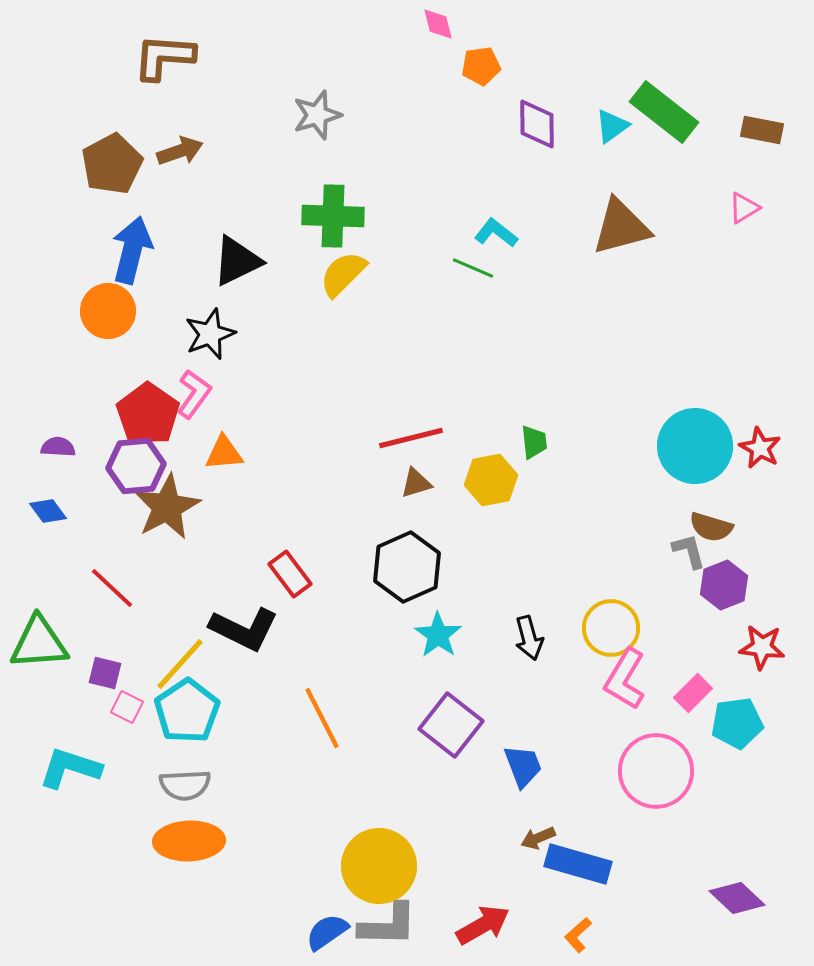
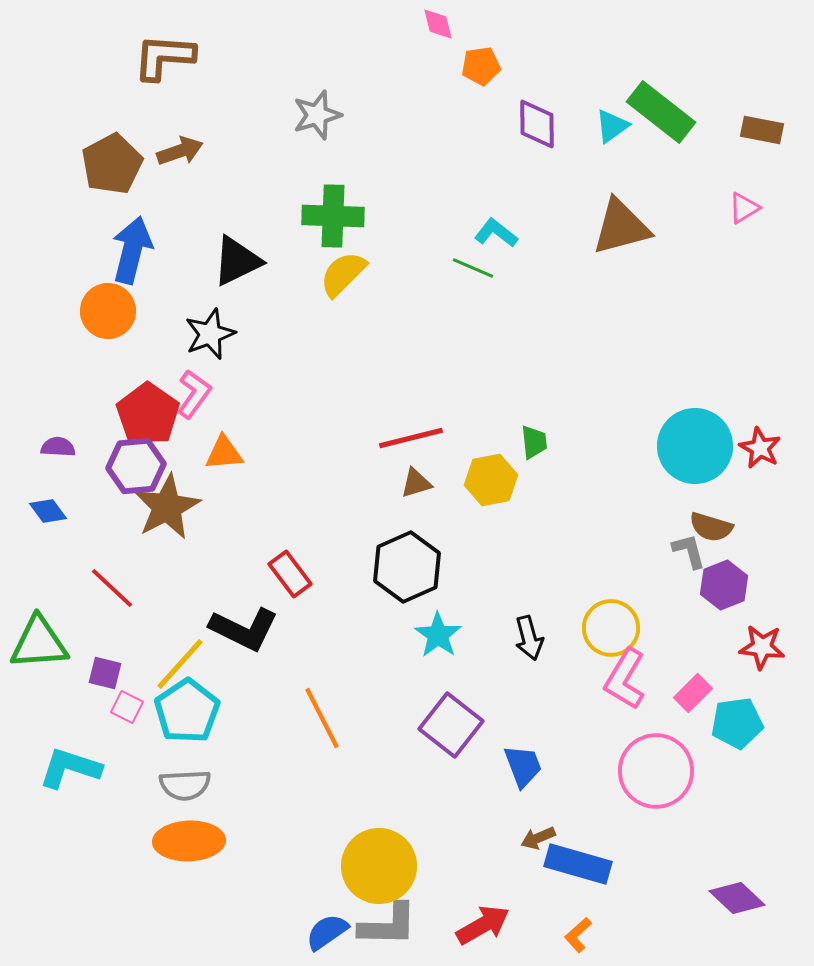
green rectangle at (664, 112): moved 3 px left
